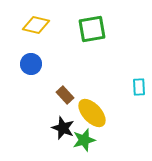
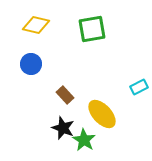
cyan rectangle: rotated 66 degrees clockwise
yellow ellipse: moved 10 px right, 1 px down
green star: rotated 25 degrees counterclockwise
